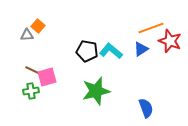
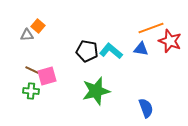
blue triangle: rotated 42 degrees clockwise
pink square: moved 1 px up
green cross: rotated 14 degrees clockwise
